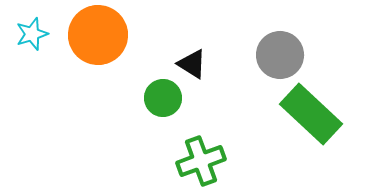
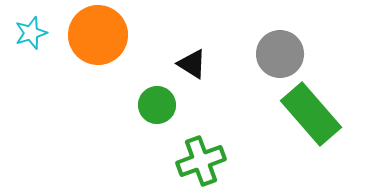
cyan star: moved 1 px left, 1 px up
gray circle: moved 1 px up
green circle: moved 6 px left, 7 px down
green rectangle: rotated 6 degrees clockwise
